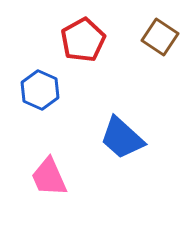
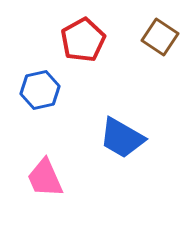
blue hexagon: rotated 24 degrees clockwise
blue trapezoid: rotated 12 degrees counterclockwise
pink trapezoid: moved 4 px left, 1 px down
